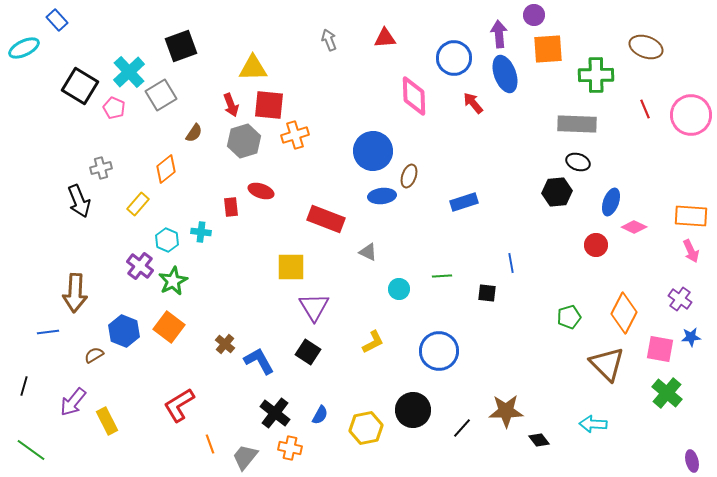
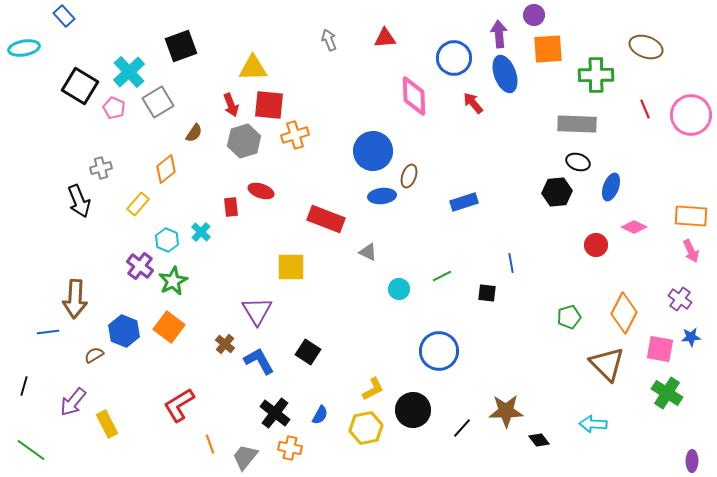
blue rectangle at (57, 20): moved 7 px right, 4 px up
cyan ellipse at (24, 48): rotated 16 degrees clockwise
gray square at (161, 95): moved 3 px left, 7 px down
blue ellipse at (611, 202): moved 15 px up
cyan cross at (201, 232): rotated 36 degrees clockwise
green line at (442, 276): rotated 24 degrees counterclockwise
brown arrow at (75, 293): moved 6 px down
purple triangle at (314, 307): moved 57 px left, 4 px down
yellow L-shape at (373, 342): moved 47 px down
green cross at (667, 393): rotated 8 degrees counterclockwise
yellow rectangle at (107, 421): moved 3 px down
purple ellipse at (692, 461): rotated 15 degrees clockwise
